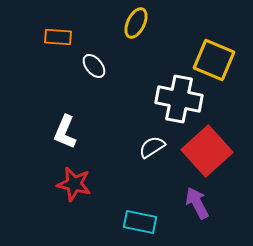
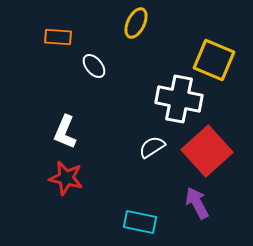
red star: moved 8 px left, 6 px up
